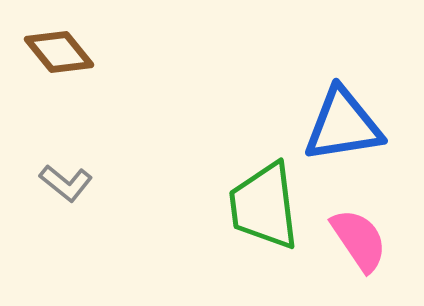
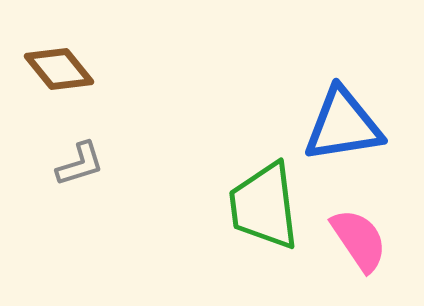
brown diamond: moved 17 px down
gray L-shape: moved 14 px right, 19 px up; rotated 56 degrees counterclockwise
